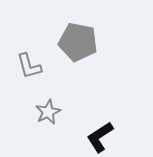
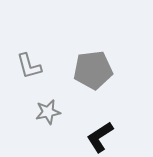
gray pentagon: moved 15 px right, 28 px down; rotated 18 degrees counterclockwise
gray star: rotated 15 degrees clockwise
